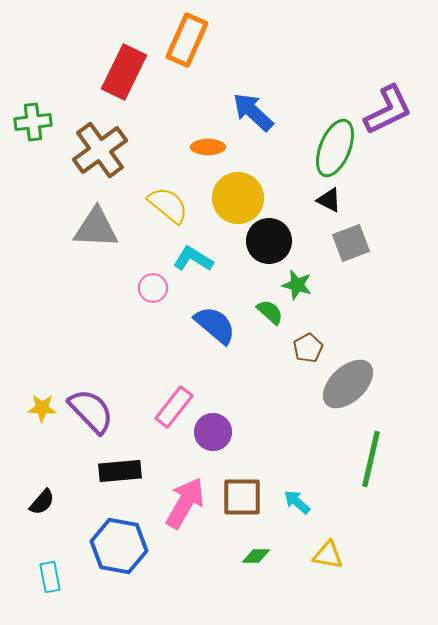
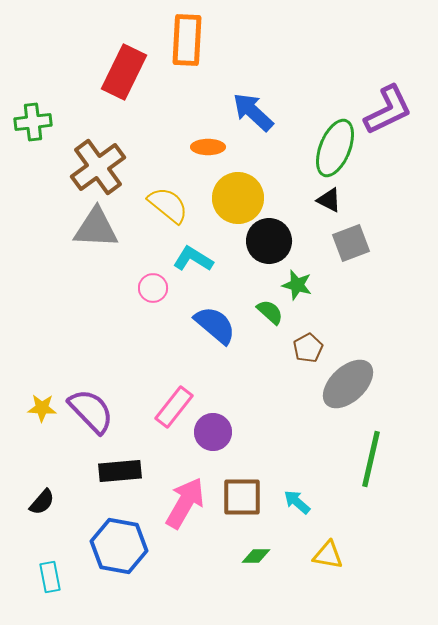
orange rectangle: rotated 21 degrees counterclockwise
brown cross: moved 2 px left, 17 px down
